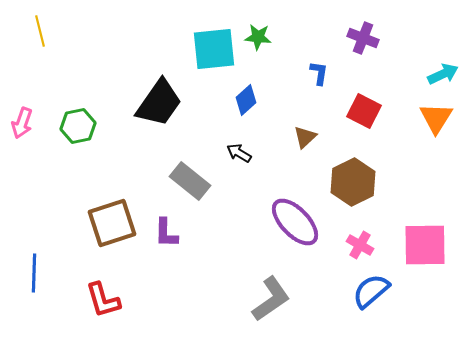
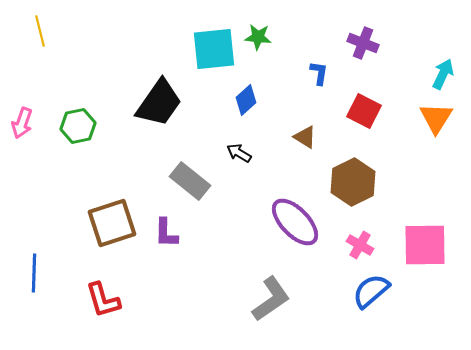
purple cross: moved 5 px down
cyan arrow: rotated 40 degrees counterclockwise
brown triangle: rotated 45 degrees counterclockwise
